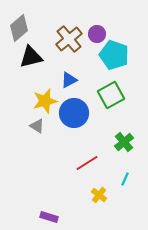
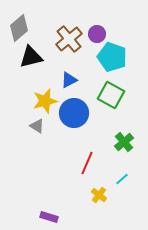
cyan pentagon: moved 2 px left, 2 px down
green square: rotated 32 degrees counterclockwise
red line: rotated 35 degrees counterclockwise
cyan line: moved 3 px left; rotated 24 degrees clockwise
